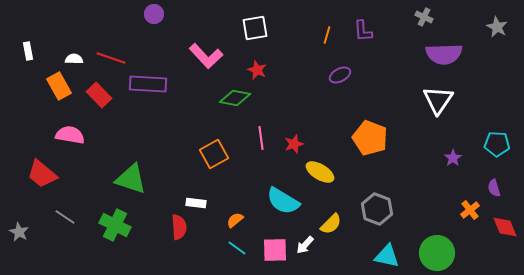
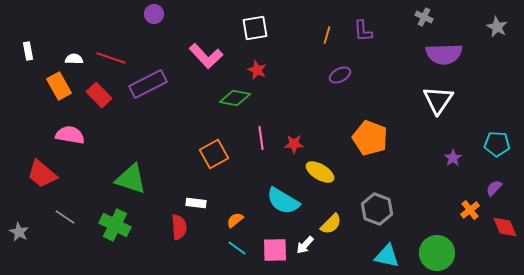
purple rectangle at (148, 84): rotated 30 degrees counterclockwise
red star at (294, 144): rotated 18 degrees clockwise
purple semicircle at (494, 188): rotated 60 degrees clockwise
